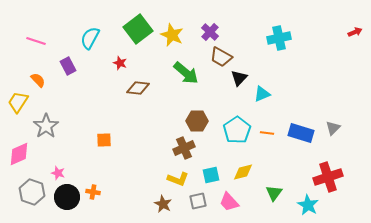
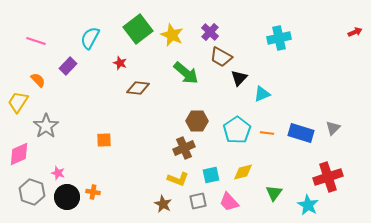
purple rectangle: rotated 72 degrees clockwise
